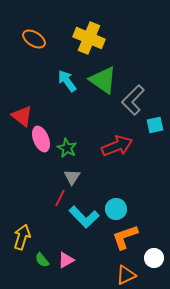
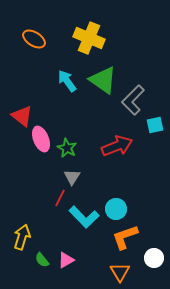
orange triangle: moved 6 px left, 3 px up; rotated 35 degrees counterclockwise
